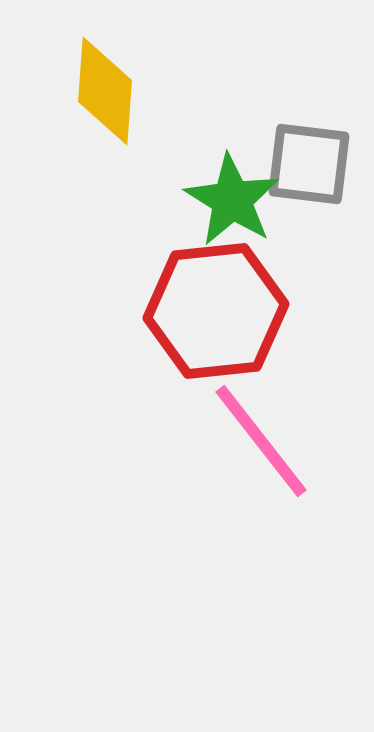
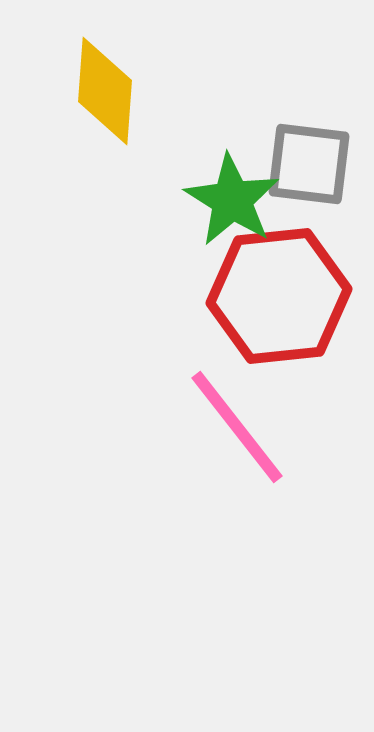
red hexagon: moved 63 px right, 15 px up
pink line: moved 24 px left, 14 px up
